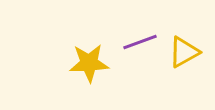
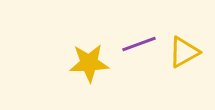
purple line: moved 1 px left, 2 px down
